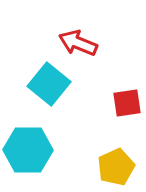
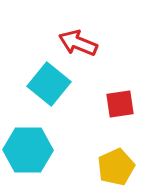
red square: moved 7 px left, 1 px down
